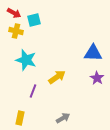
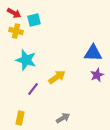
purple star: moved 3 px up; rotated 16 degrees clockwise
purple line: moved 2 px up; rotated 16 degrees clockwise
